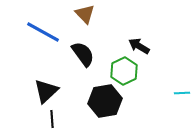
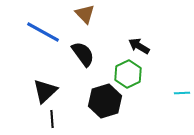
green hexagon: moved 4 px right, 3 px down
black triangle: moved 1 px left
black hexagon: rotated 8 degrees counterclockwise
